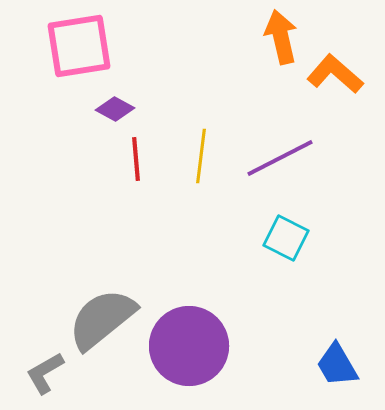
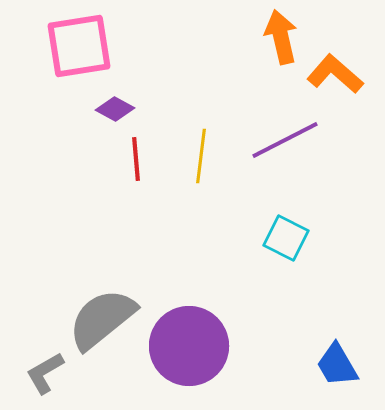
purple line: moved 5 px right, 18 px up
